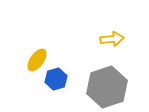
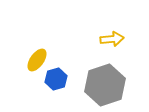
gray hexagon: moved 2 px left, 2 px up
